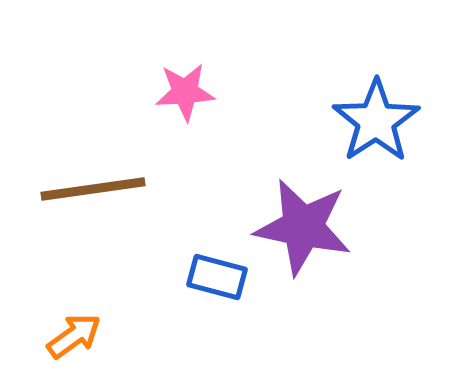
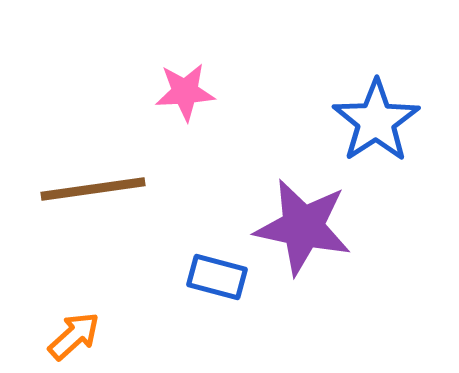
orange arrow: rotated 6 degrees counterclockwise
